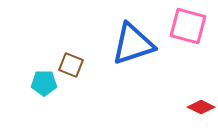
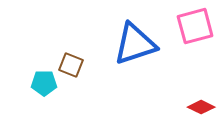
pink square: moved 7 px right; rotated 30 degrees counterclockwise
blue triangle: moved 2 px right
